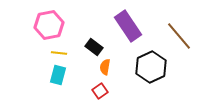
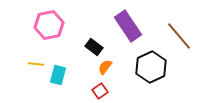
yellow line: moved 23 px left, 11 px down
orange semicircle: rotated 28 degrees clockwise
